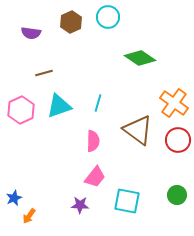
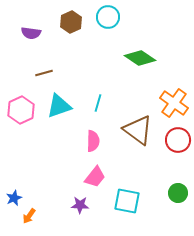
green circle: moved 1 px right, 2 px up
